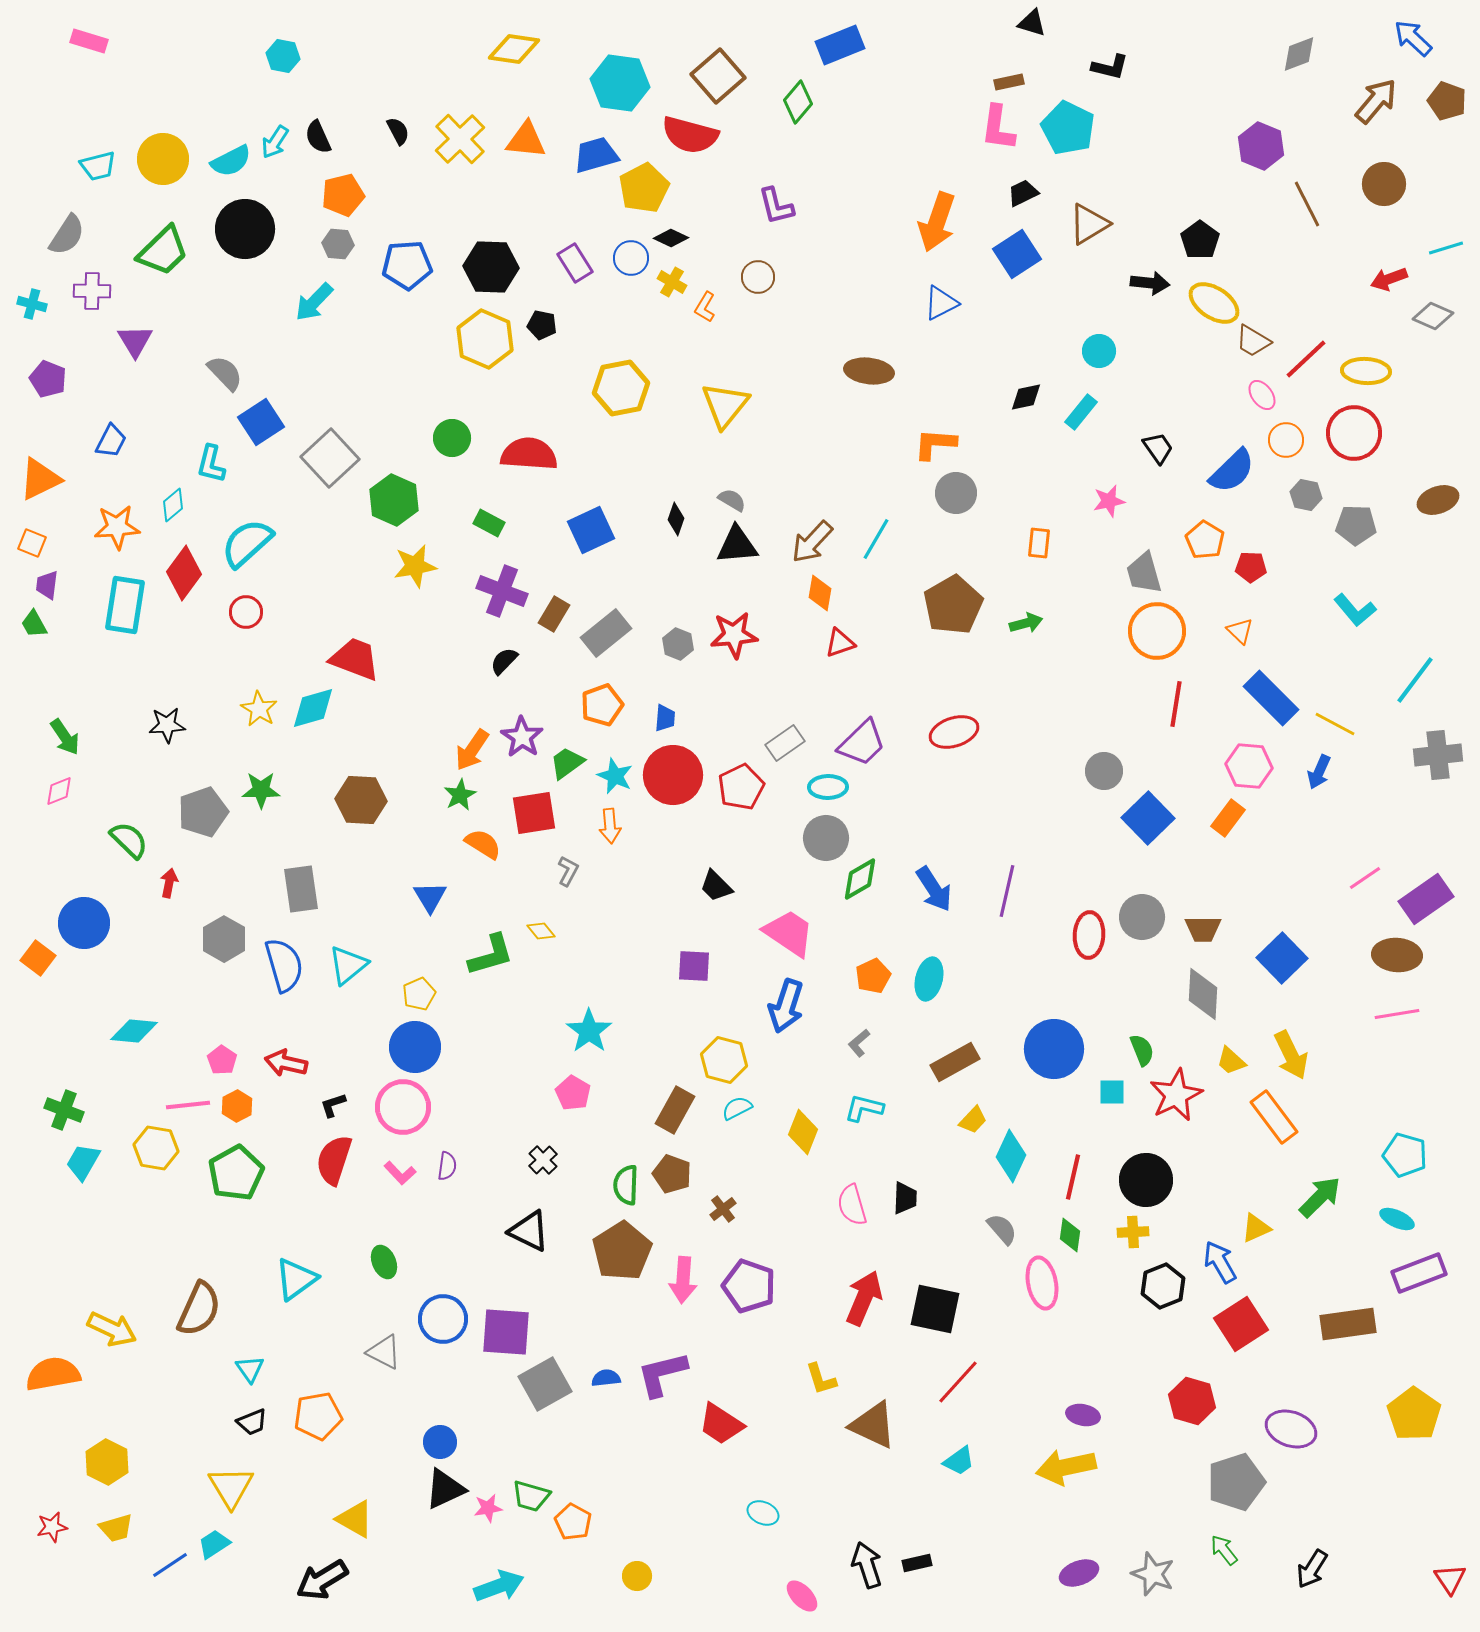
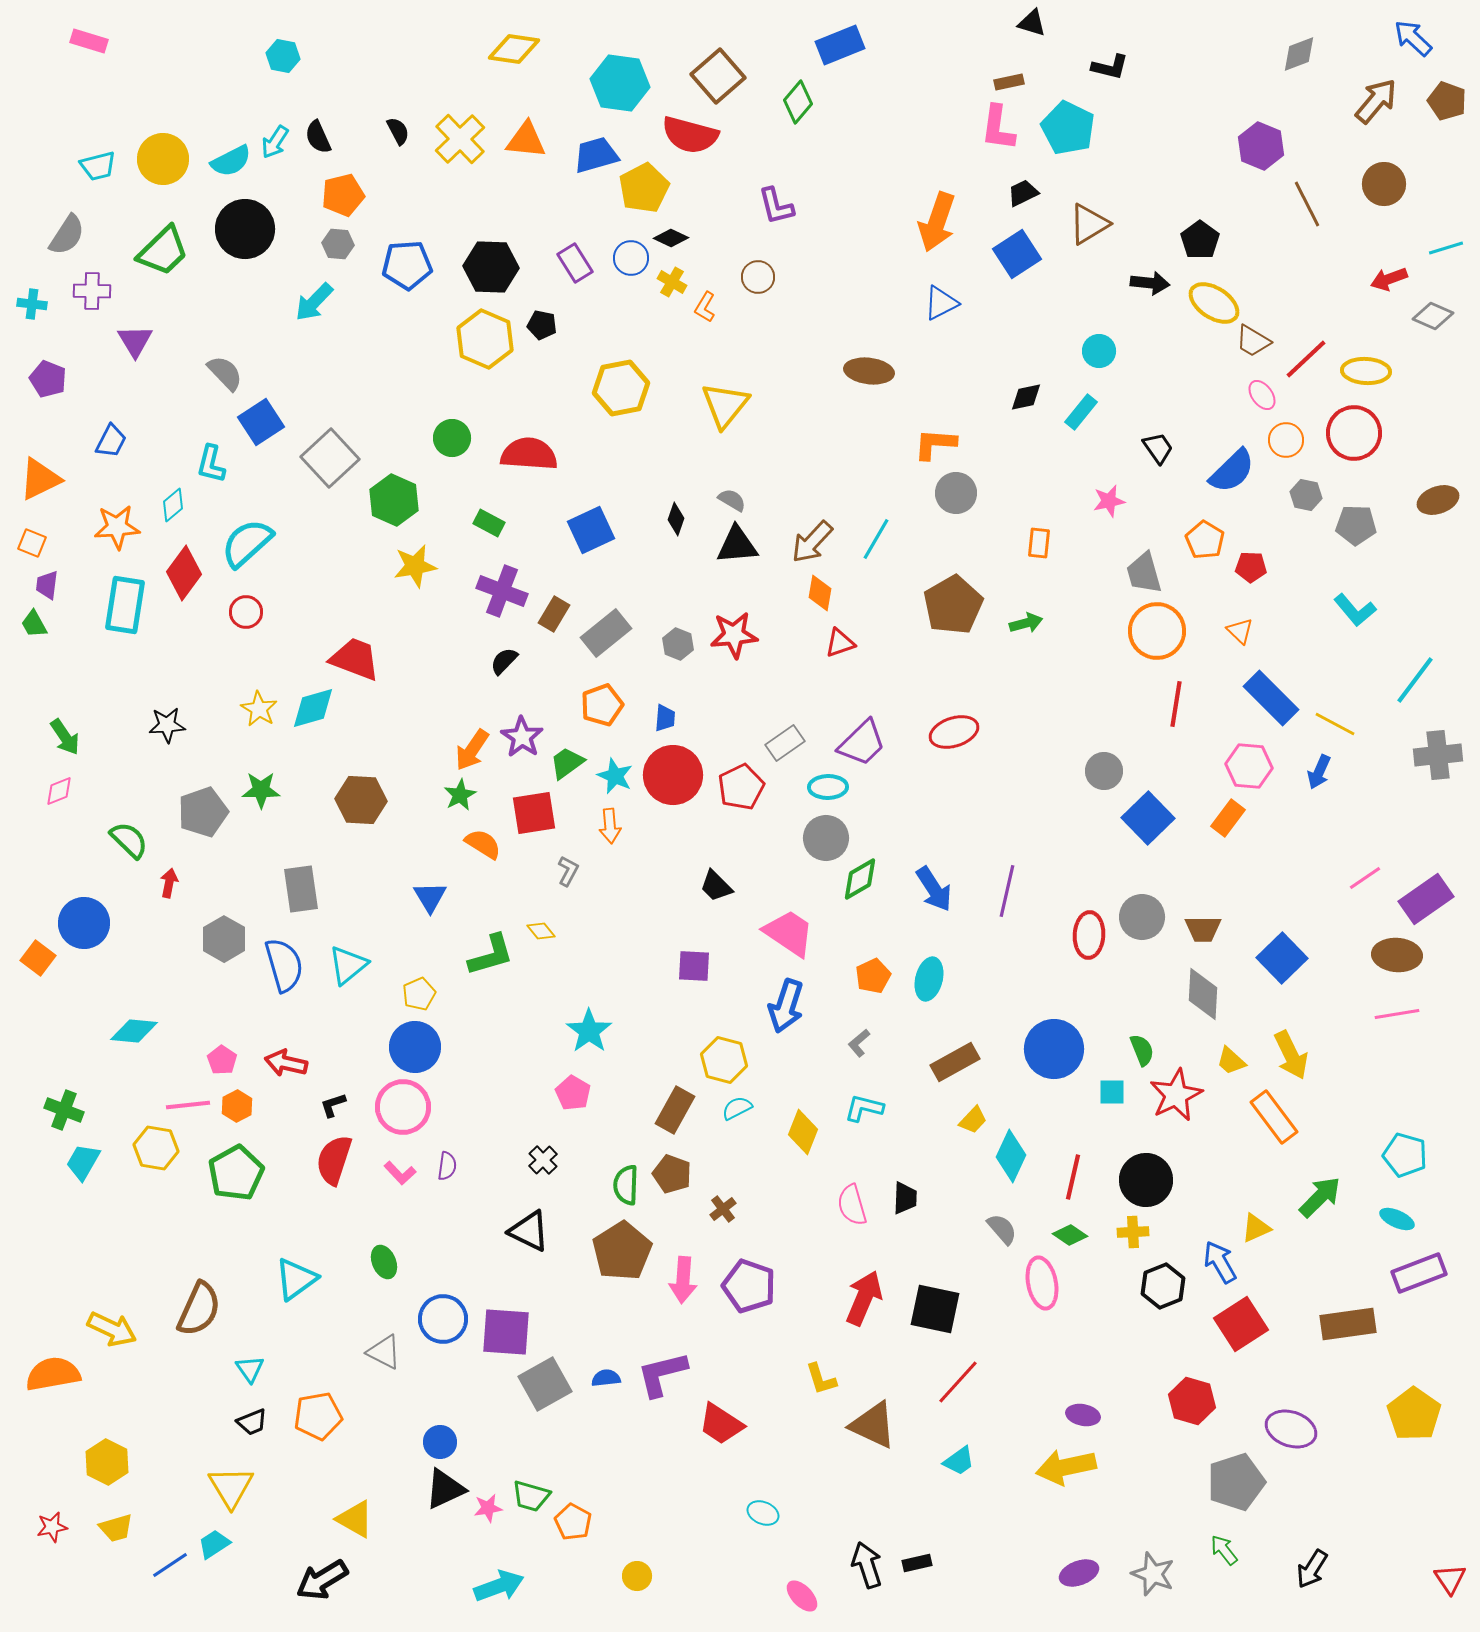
cyan cross at (32, 304): rotated 8 degrees counterclockwise
green diamond at (1070, 1235): rotated 64 degrees counterclockwise
